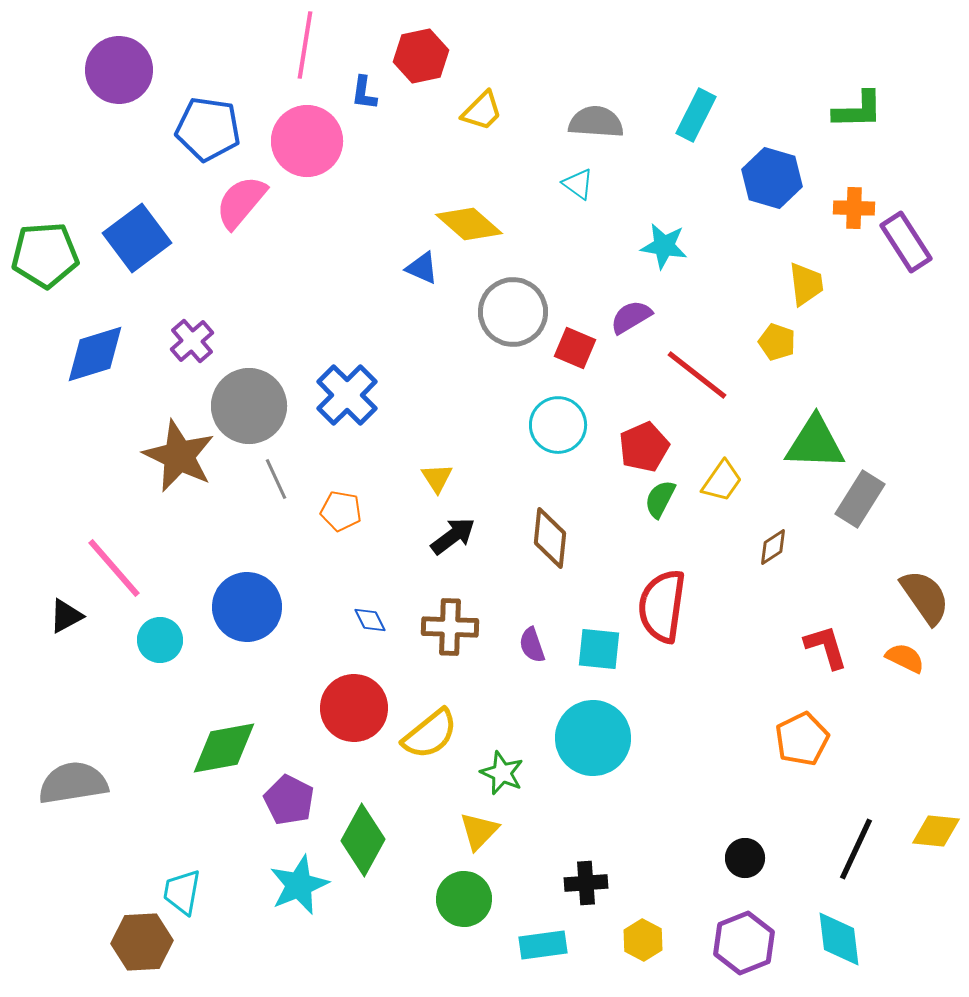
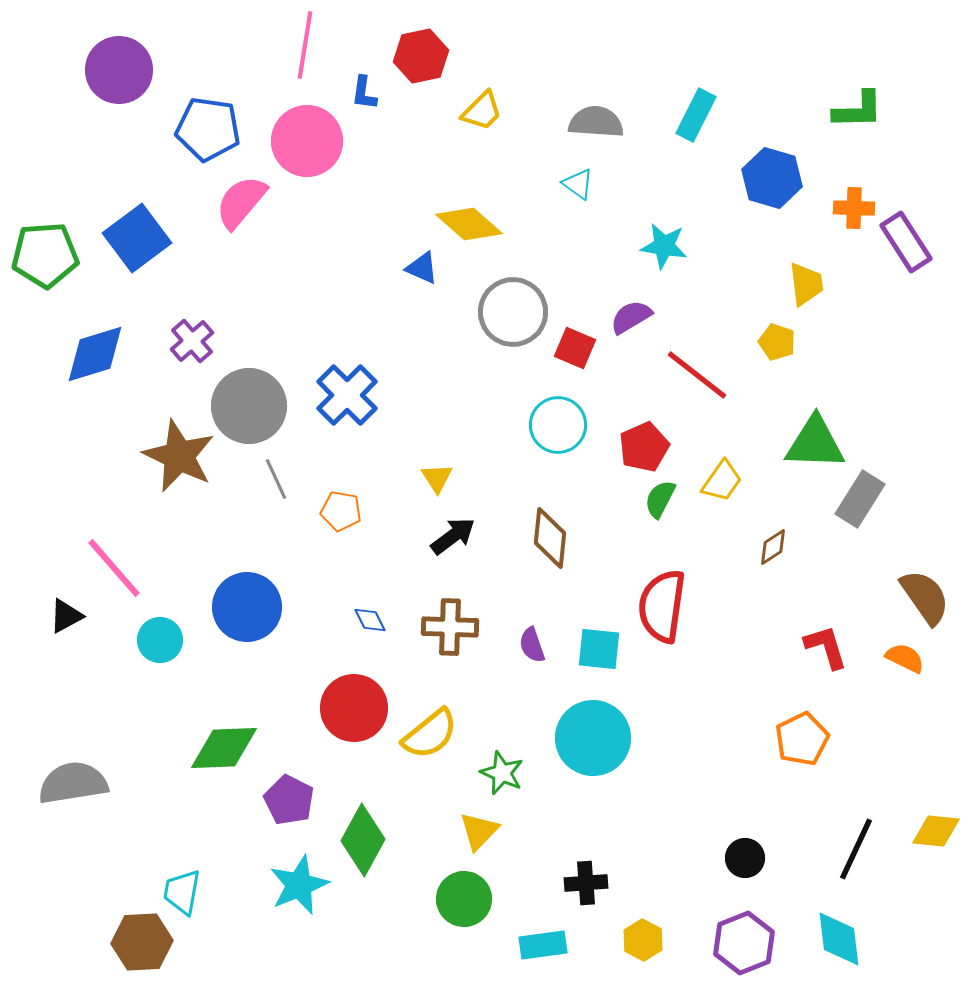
green diamond at (224, 748): rotated 8 degrees clockwise
